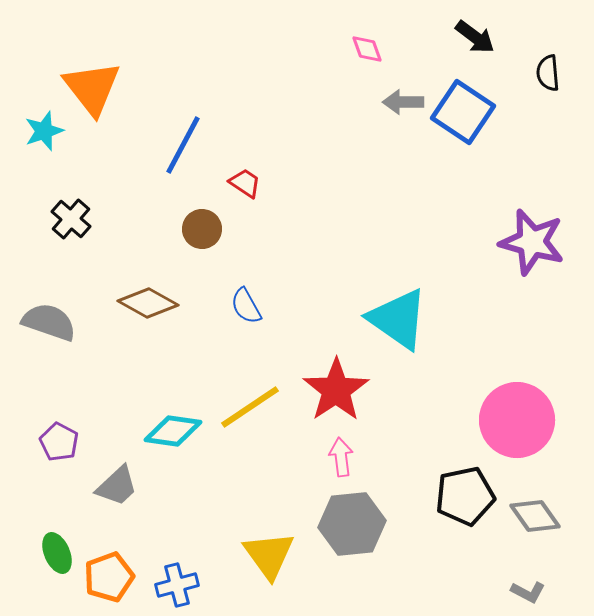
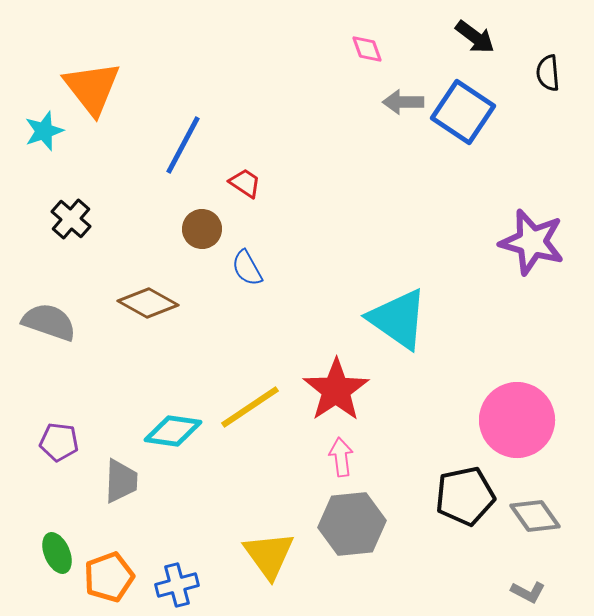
blue semicircle: moved 1 px right, 38 px up
purple pentagon: rotated 21 degrees counterclockwise
gray trapezoid: moved 4 px right, 5 px up; rotated 45 degrees counterclockwise
